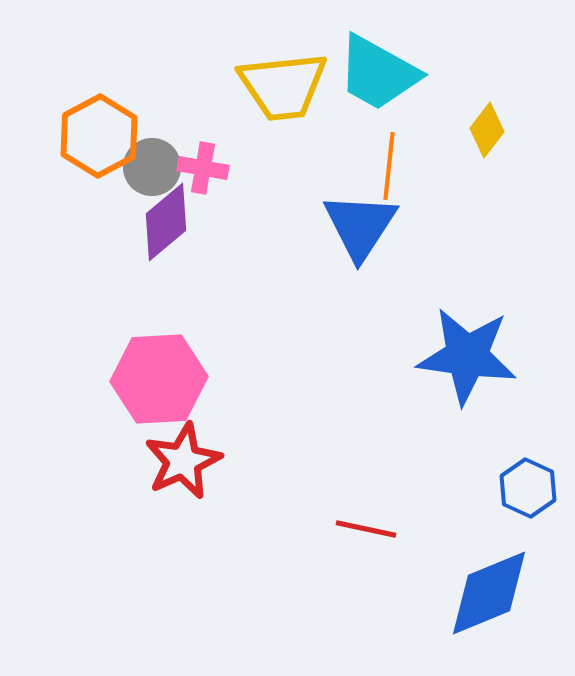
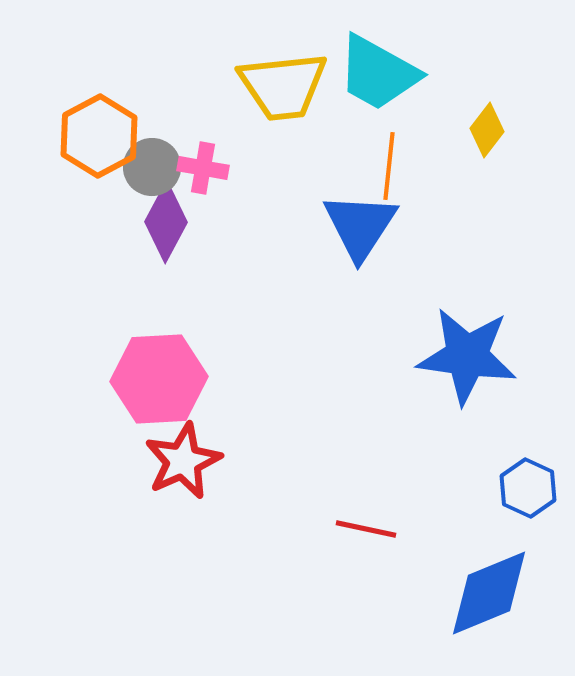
purple diamond: rotated 22 degrees counterclockwise
